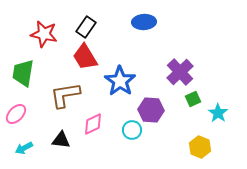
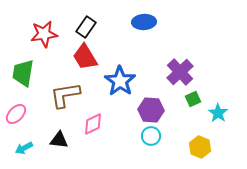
red star: rotated 20 degrees counterclockwise
cyan circle: moved 19 px right, 6 px down
black triangle: moved 2 px left
